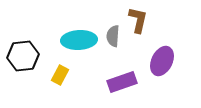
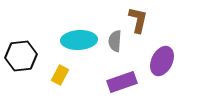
gray semicircle: moved 2 px right, 5 px down
black hexagon: moved 2 px left
